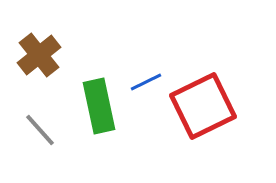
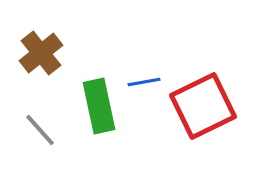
brown cross: moved 2 px right, 2 px up
blue line: moved 2 px left; rotated 16 degrees clockwise
